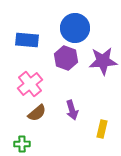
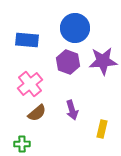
purple hexagon: moved 2 px right, 4 px down
